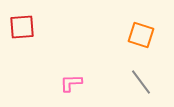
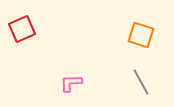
red square: moved 2 px down; rotated 20 degrees counterclockwise
gray line: rotated 8 degrees clockwise
